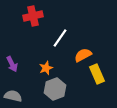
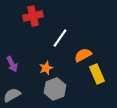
gray semicircle: moved 1 px left, 1 px up; rotated 42 degrees counterclockwise
